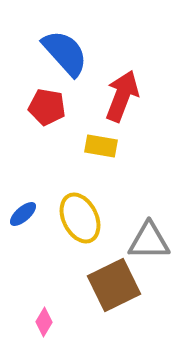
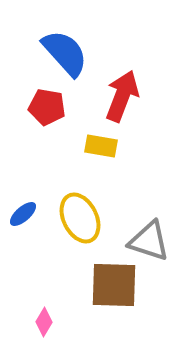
gray triangle: rotated 18 degrees clockwise
brown square: rotated 28 degrees clockwise
